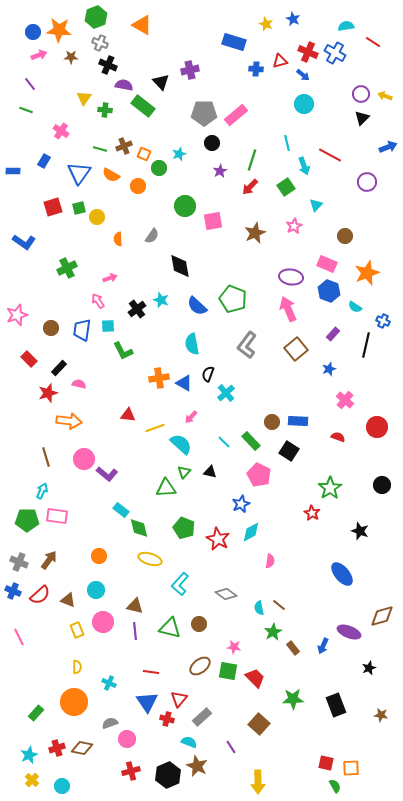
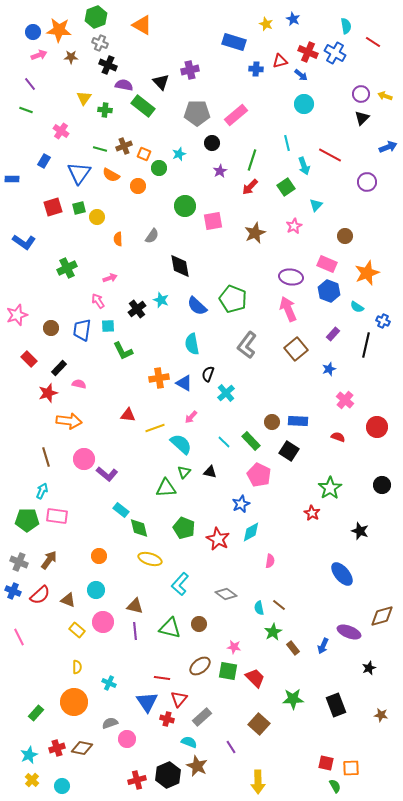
cyan semicircle at (346, 26): rotated 91 degrees clockwise
blue arrow at (303, 75): moved 2 px left
gray pentagon at (204, 113): moved 7 px left
blue rectangle at (13, 171): moved 1 px left, 8 px down
cyan semicircle at (355, 307): moved 2 px right
yellow rectangle at (77, 630): rotated 28 degrees counterclockwise
red line at (151, 672): moved 11 px right, 6 px down
red cross at (131, 771): moved 6 px right, 9 px down
